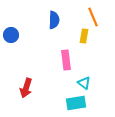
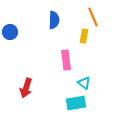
blue circle: moved 1 px left, 3 px up
